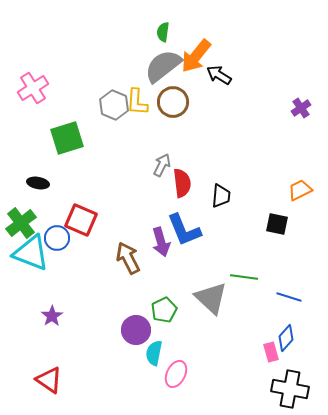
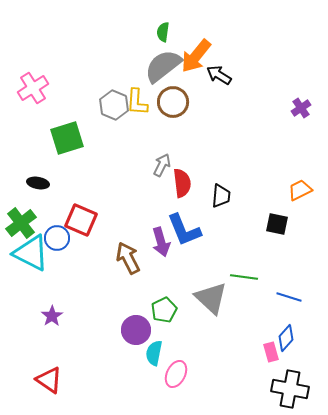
cyan triangle: rotated 6 degrees clockwise
